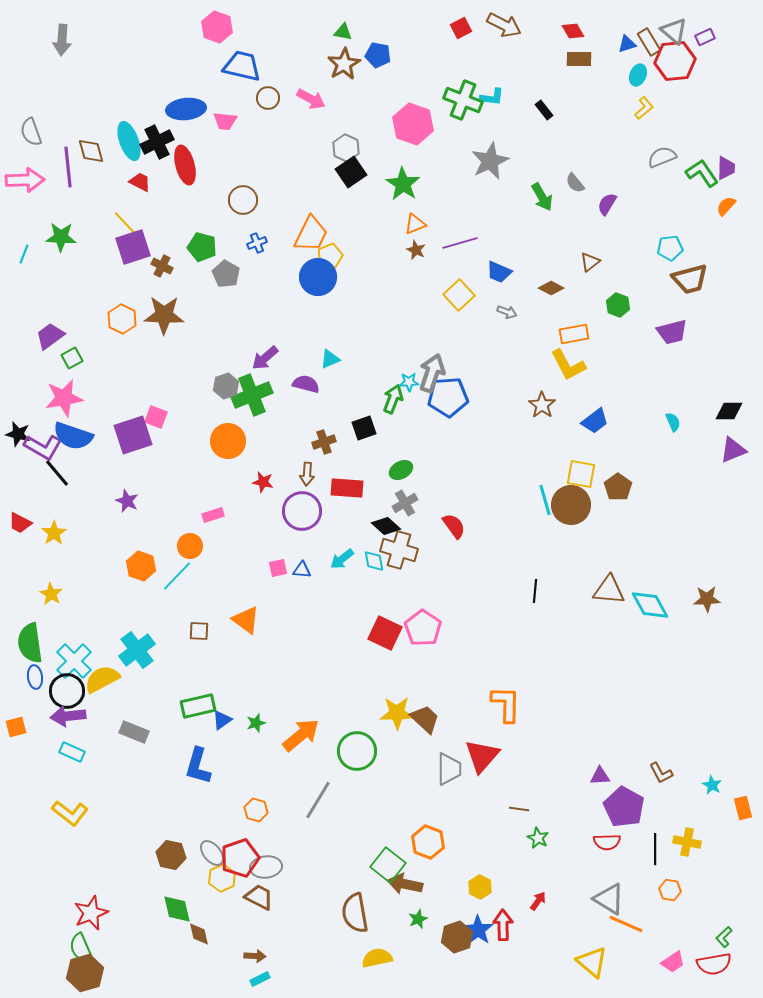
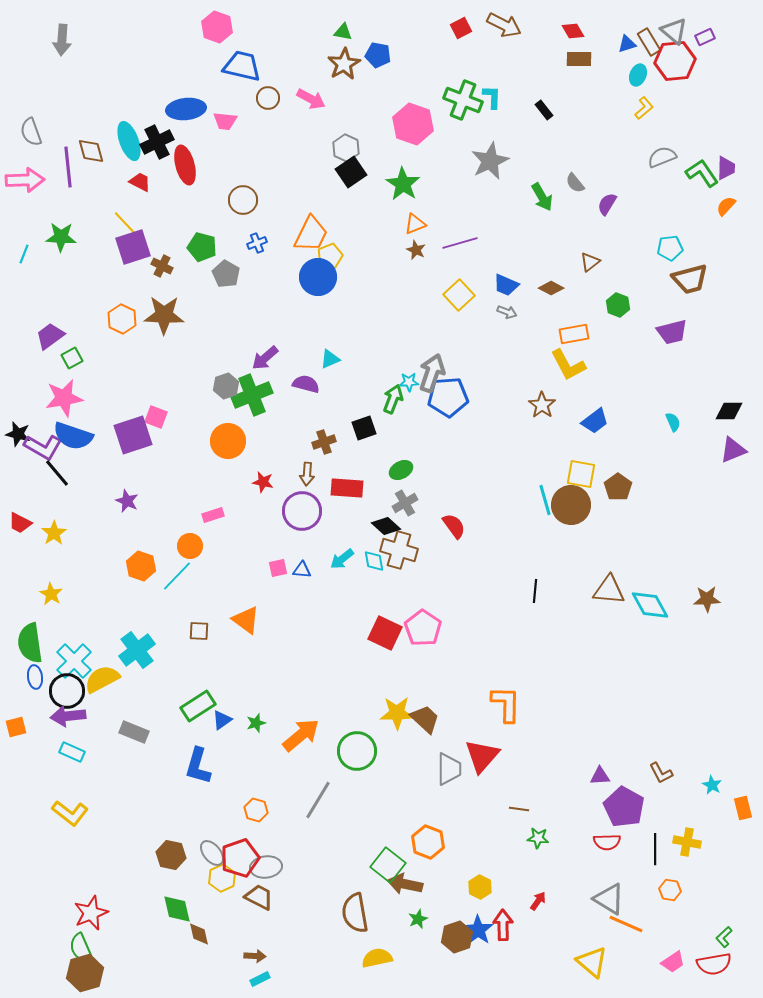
cyan L-shape at (492, 97): rotated 95 degrees counterclockwise
blue trapezoid at (499, 272): moved 7 px right, 13 px down
green rectangle at (198, 706): rotated 20 degrees counterclockwise
green star at (538, 838): rotated 20 degrees counterclockwise
